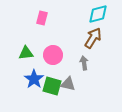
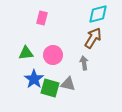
green square: moved 2 px left, 2 px down
